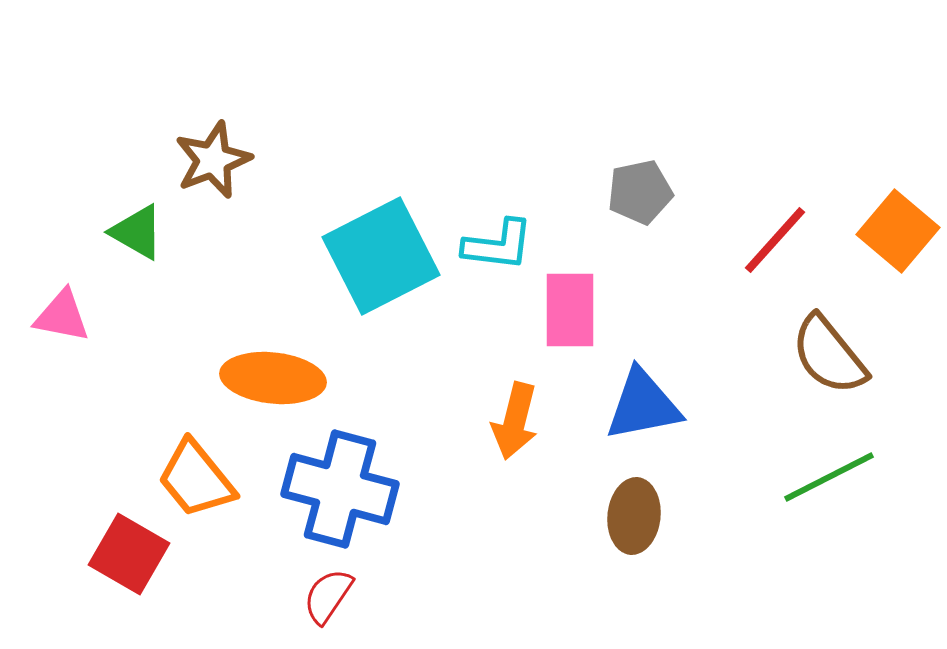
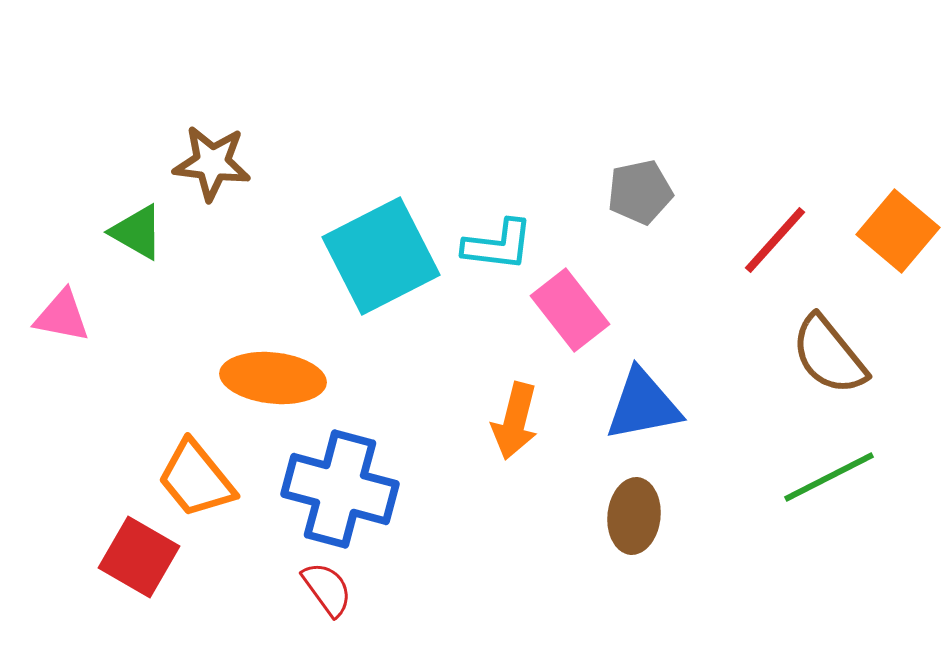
brown star: moved 1 px left, 3 px down; rotated 28 degrees clockwise
pink rectangle: rotated 38 degrees counterclockwise
red square: moved 10 px right, 3 px down
red semicircle: moved 1 px left, 7 px up; rotated 110 degrees clockwise
